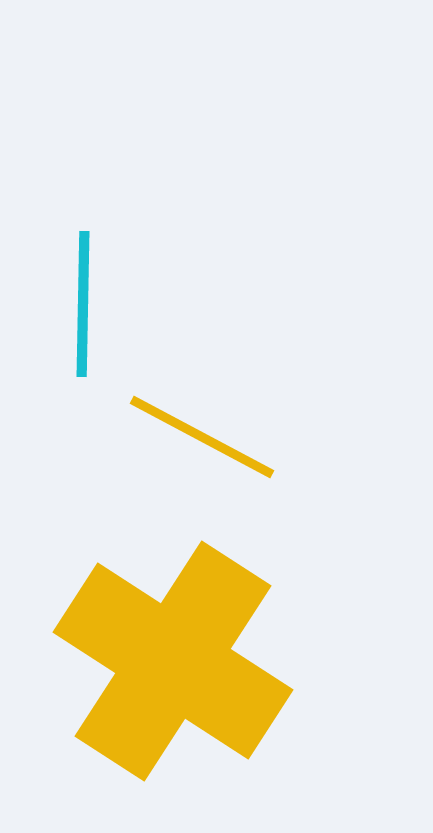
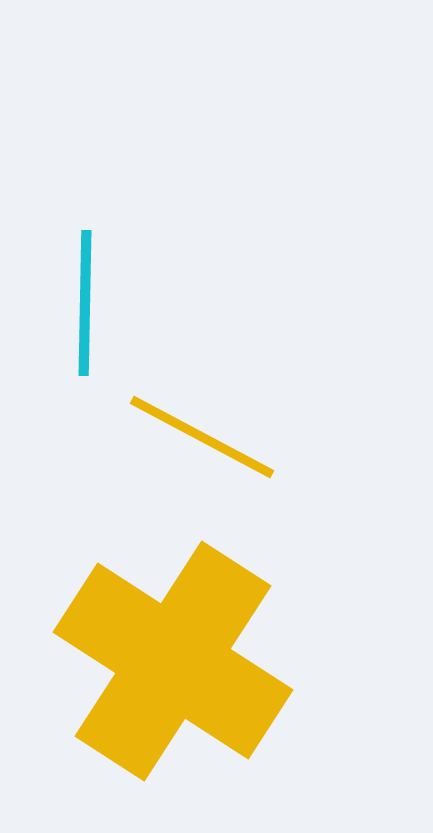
cyan line: moved 2 px right, 1 px up
